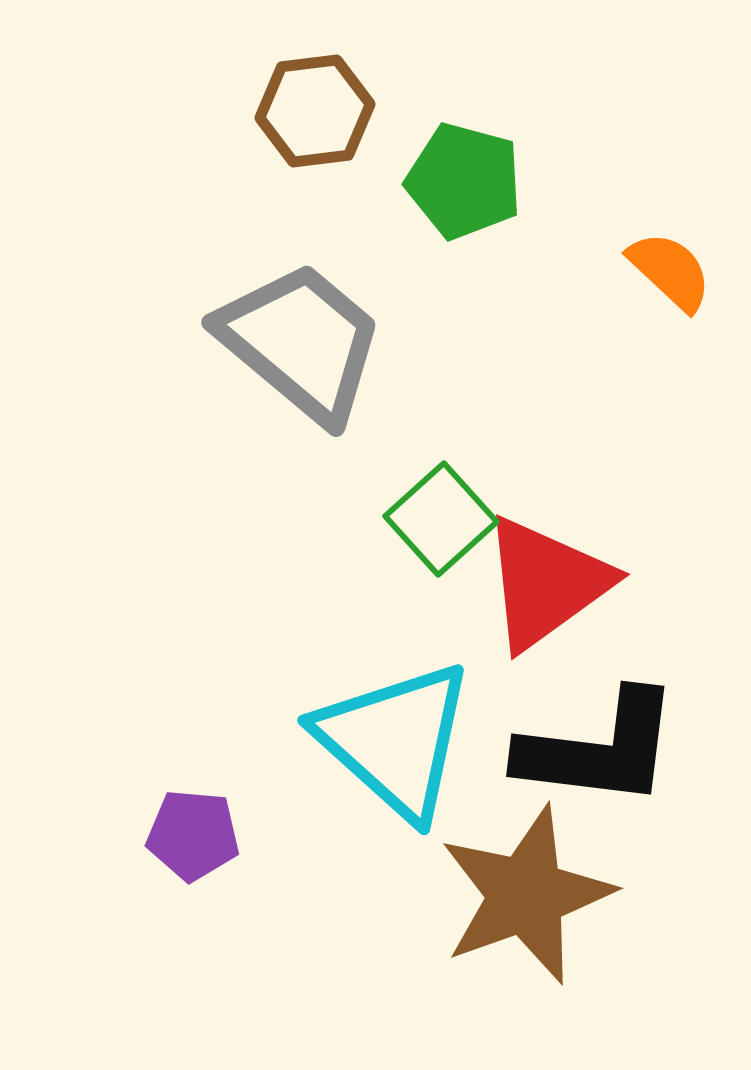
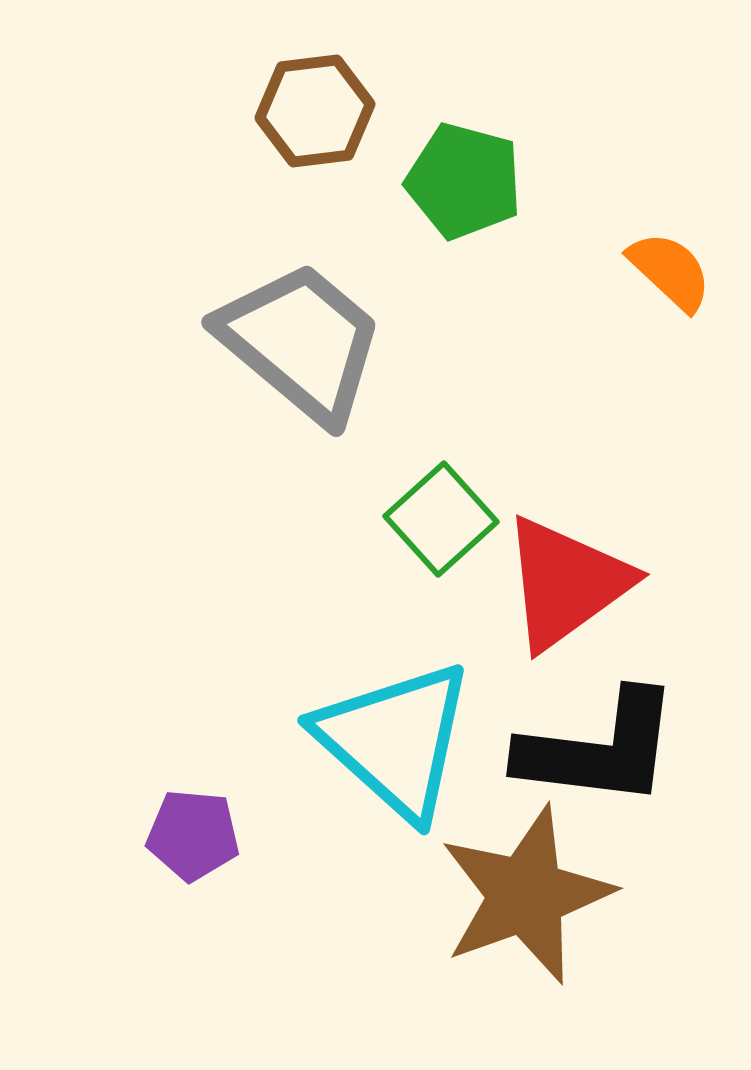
red triangle: moved 20 px right
